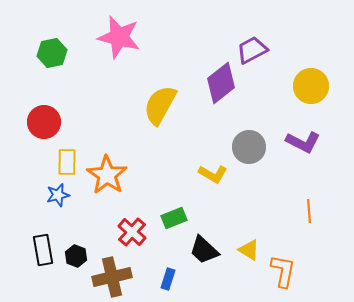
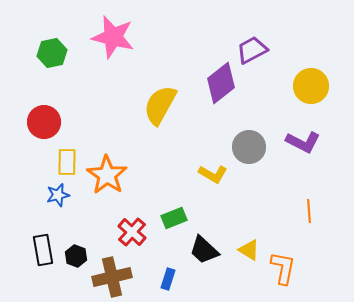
pink star: moved 6 px left
orange L-shape: moved 3 px up
